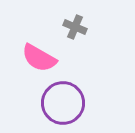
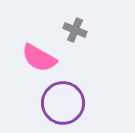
gray cross: moved 3 px down
